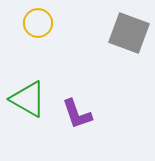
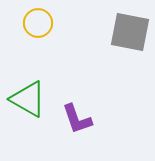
gray square: moved 1 px right, 1 px up; rotated 9 degrees counterclockwise
purple L-shape: moved 5 px down
